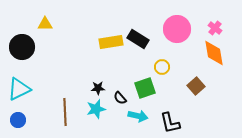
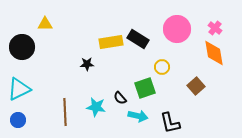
black star: moved 11 px left, 24 px up
cyan star: moved 2 px up; rotated 24 degrees clockwise
